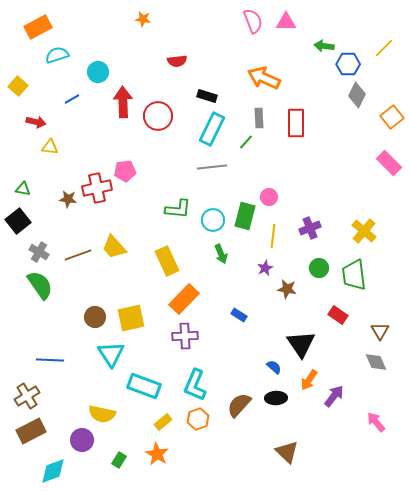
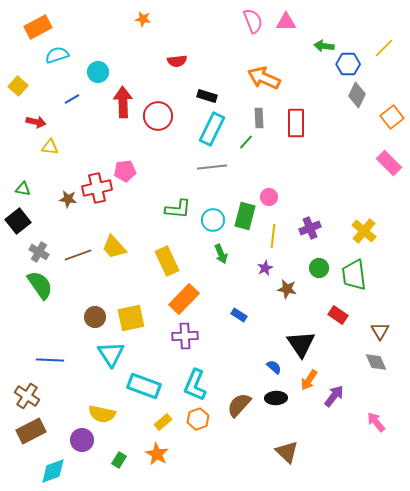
brown cross at (27, 396): rotated 25 degrees counterclockwise
